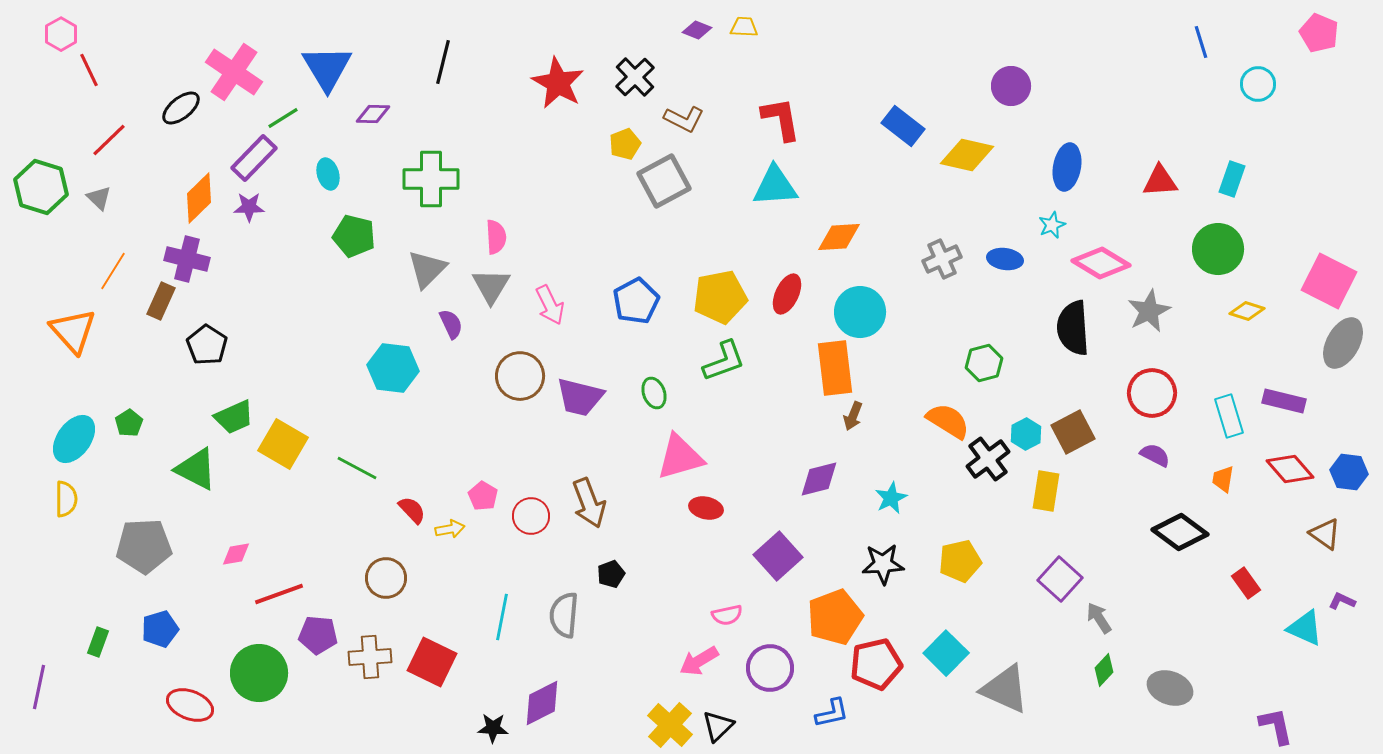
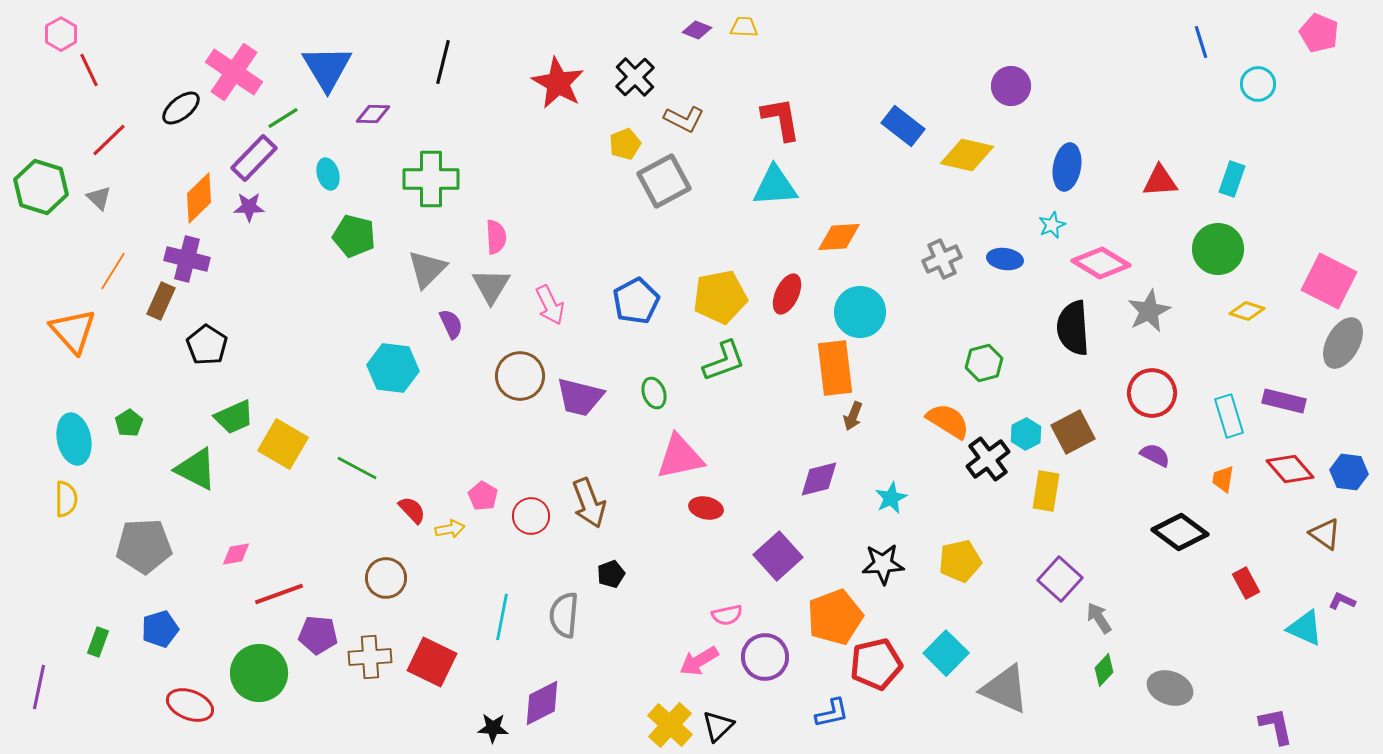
cyan ellipse at (74, 439): rotated 48 degrees counterclockwise
pink triangle at (680, 457): rotated 4 degrees clockwise
red rectangle at (1246, 583): rotated 8 degrees clockwise
purple circle at (770, 668): moved 5 px left, 11 px up
